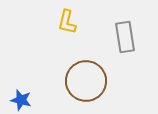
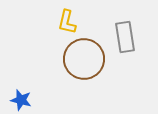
brown circle: moved 2 px left, 22 px up
